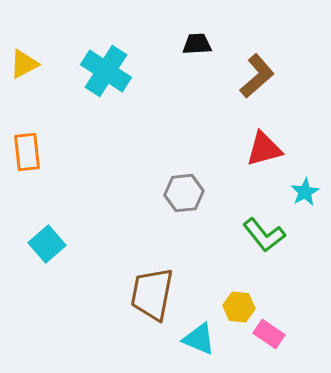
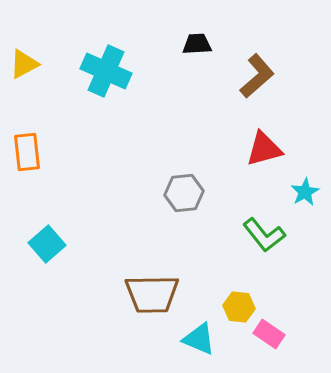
cyan cross: rotated 9 degrees counterclockwise
brown trapezoid: rotated 102 degrees counterclockwise
